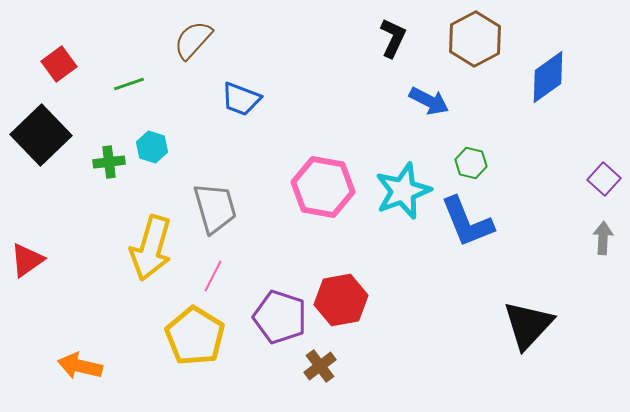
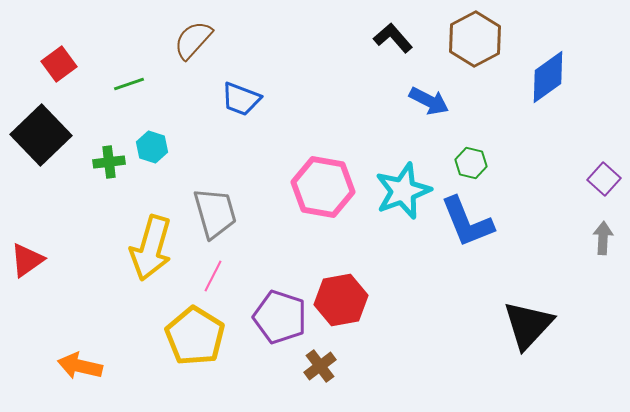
black L-shape: rotated 66 degrees counterclockwise
gray trapezoid: moved 5 px down
